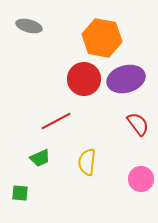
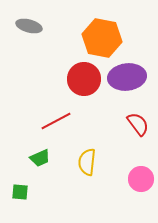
purple ellipse: moved 1 px right, 2 px up; rotated 9 degrees clockwise
green square: moved 1 px up
